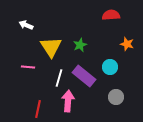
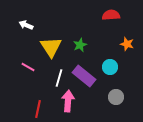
pink line: rotated 24 degrees clockwise
